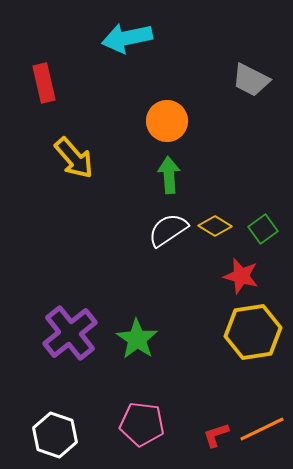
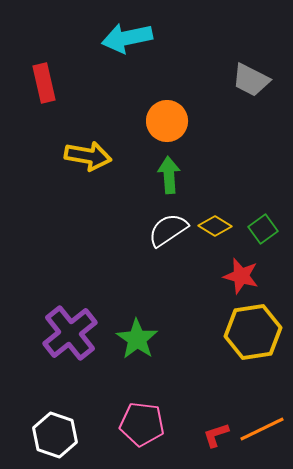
yellow arrow: moved 14 px right, 2 px up; rotated 39 degrees counterclockwise
